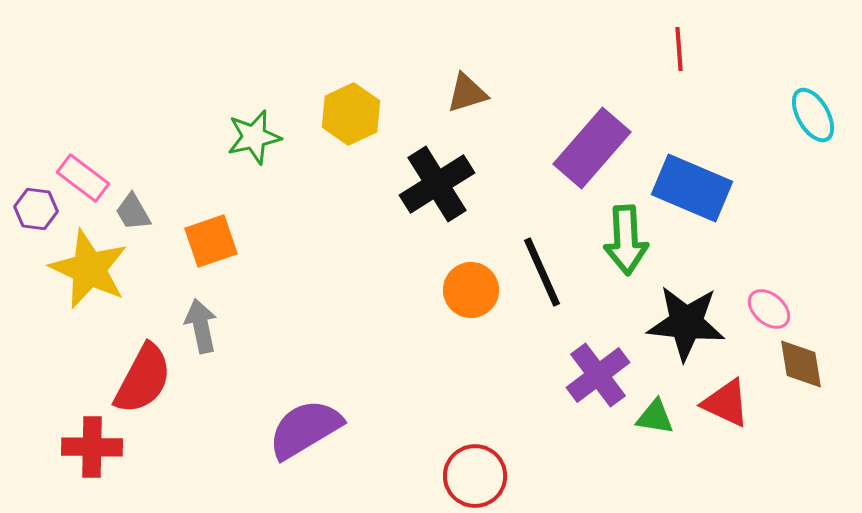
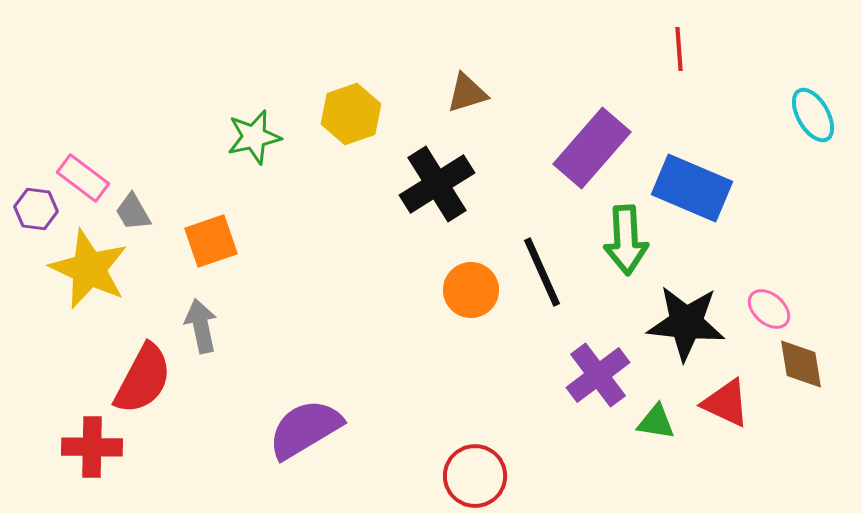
yellow hexagon: rotated 6 degrees clockwise
green triangle: moved 1 px right, 5 px down
